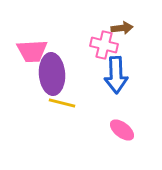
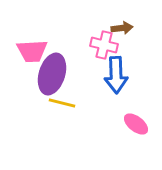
purple ellipse: rotated 21 degrees clockwise
pink ellipse: moved 14 px right, 6 px up
